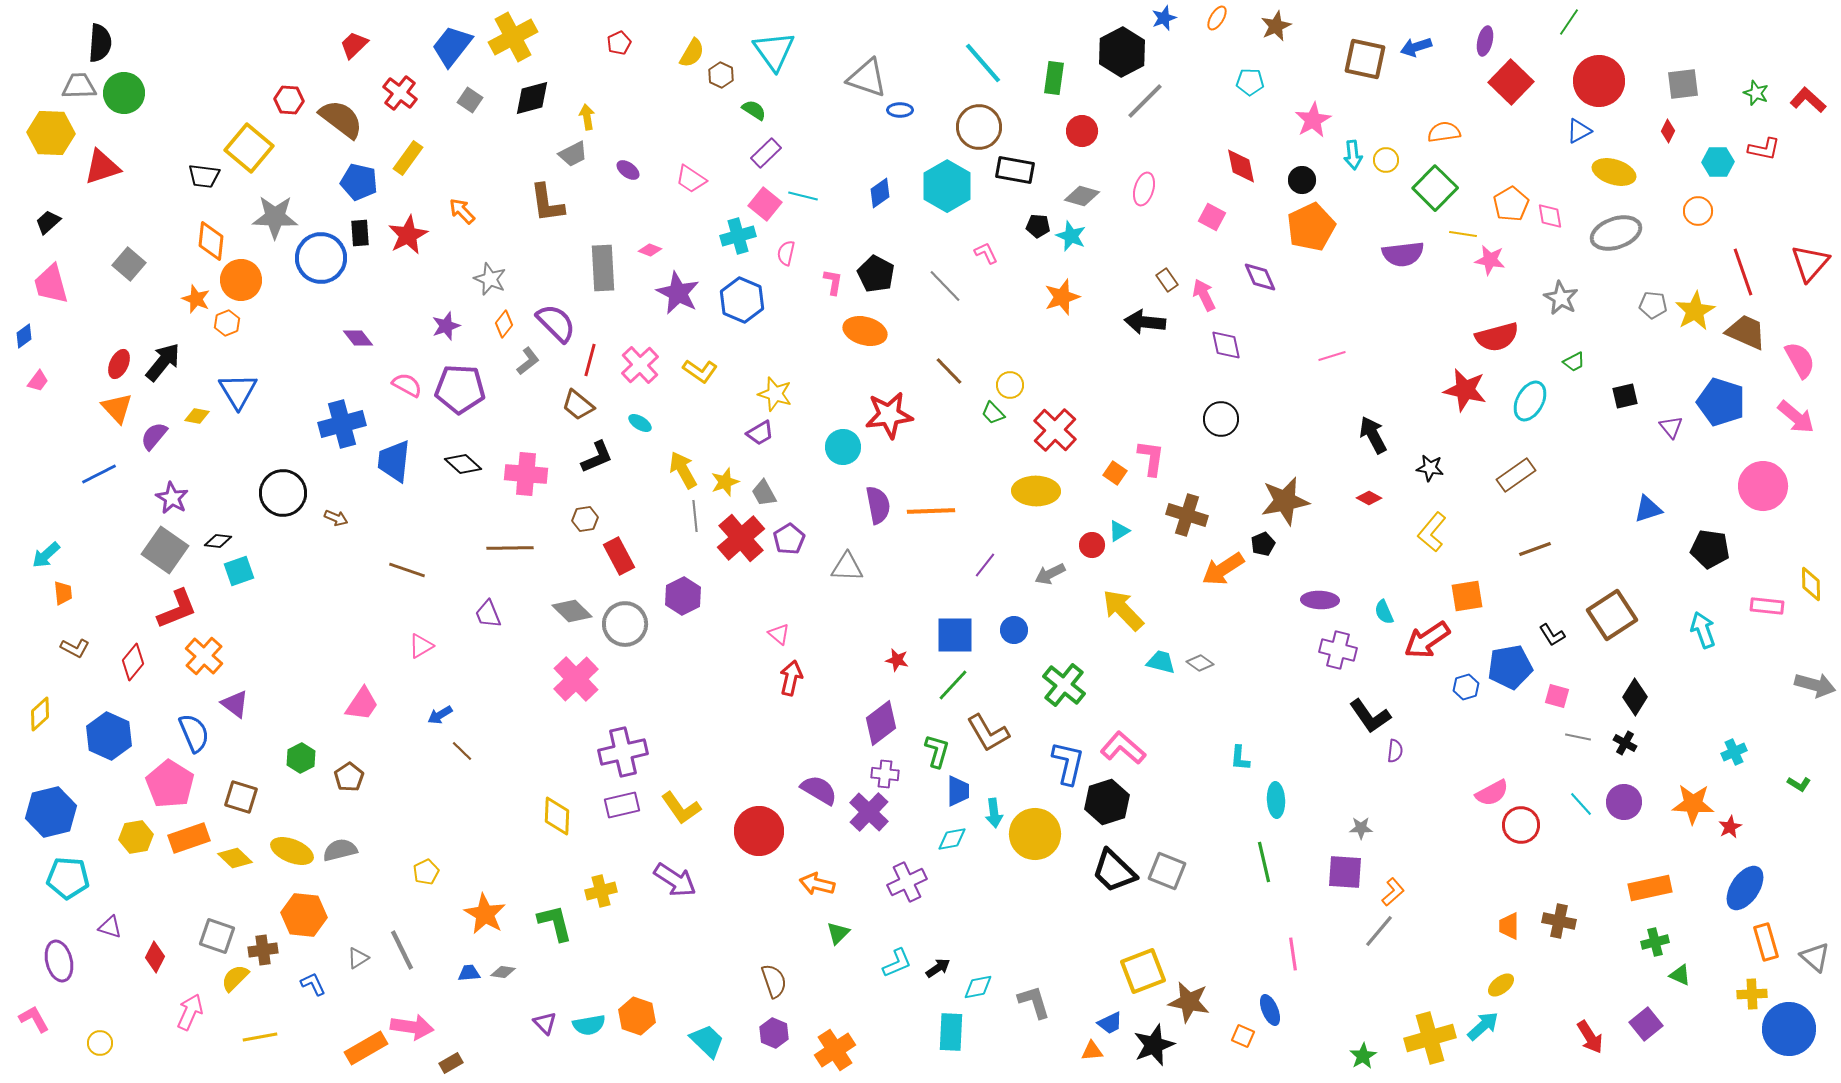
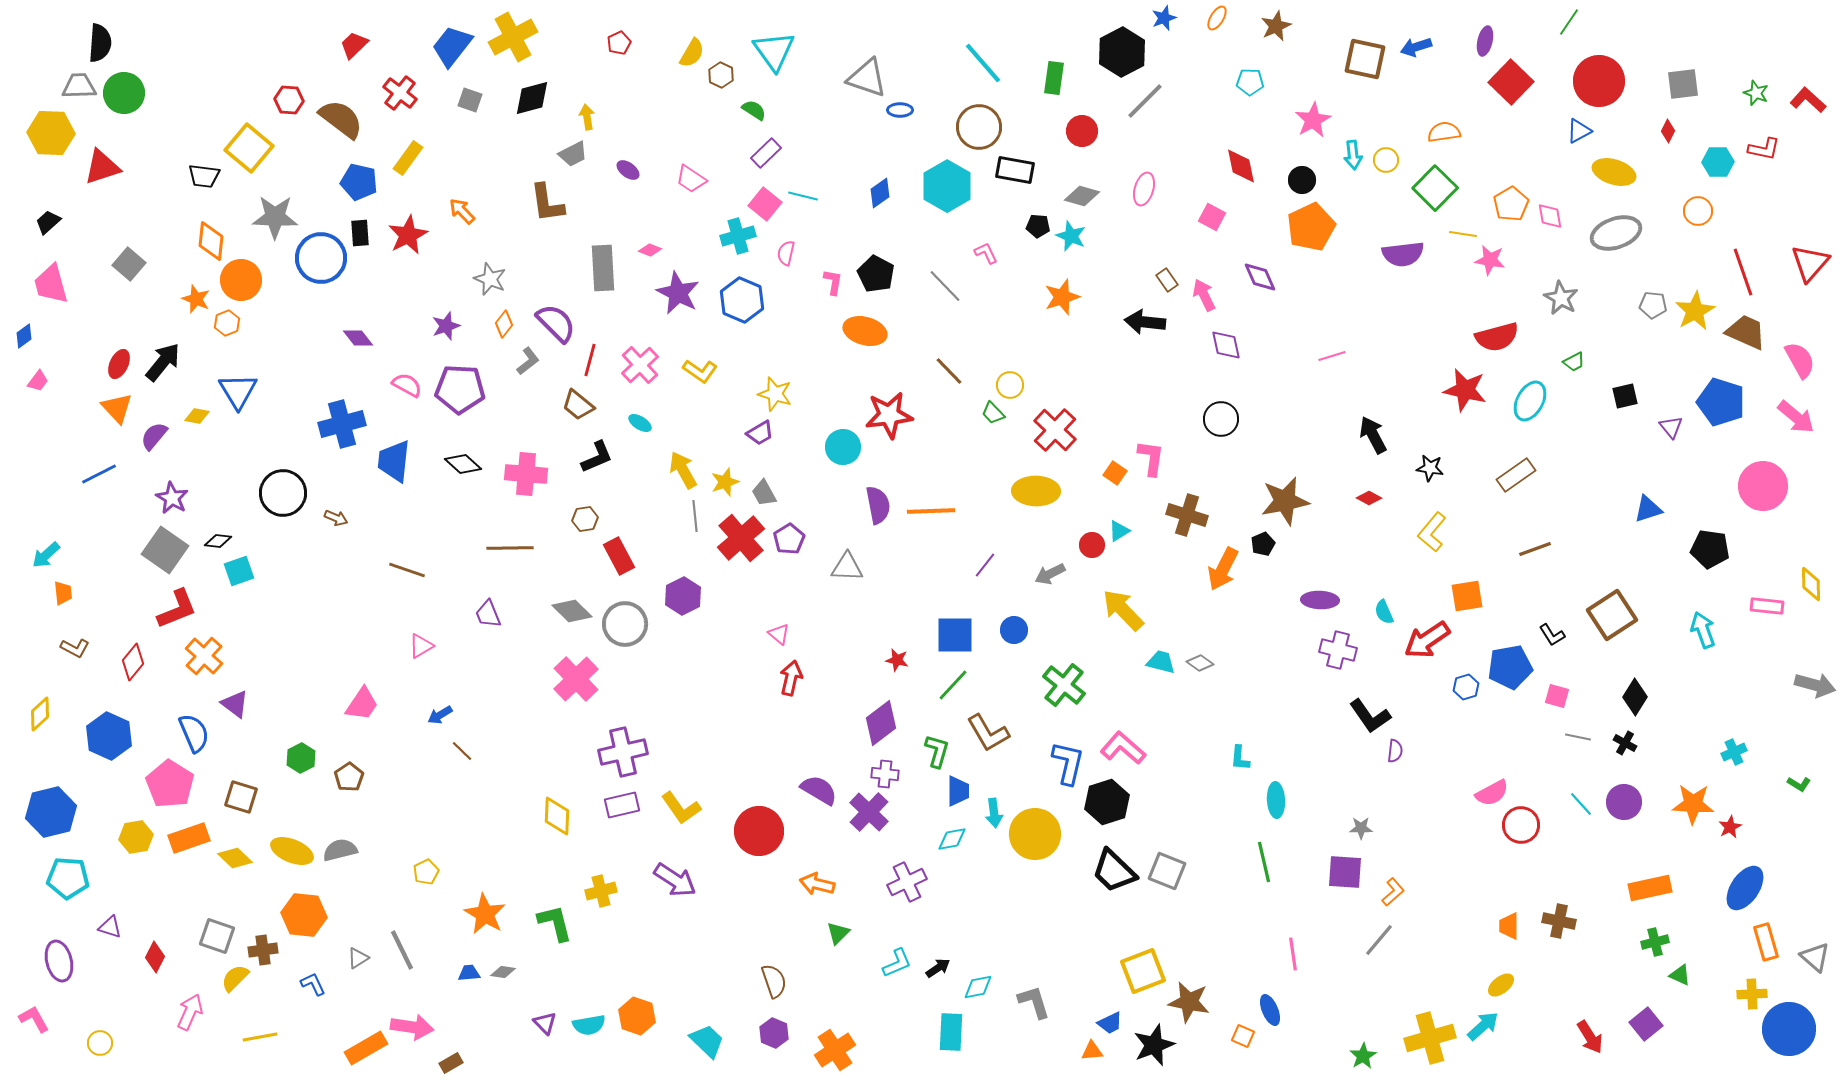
gray square at (470, 100): rotated 15 degrees counterclockwise
orange arrow at (1223, 569): rotated 30 degrees counterclockwise
gray line at (1379, 931): moved 9 px down
